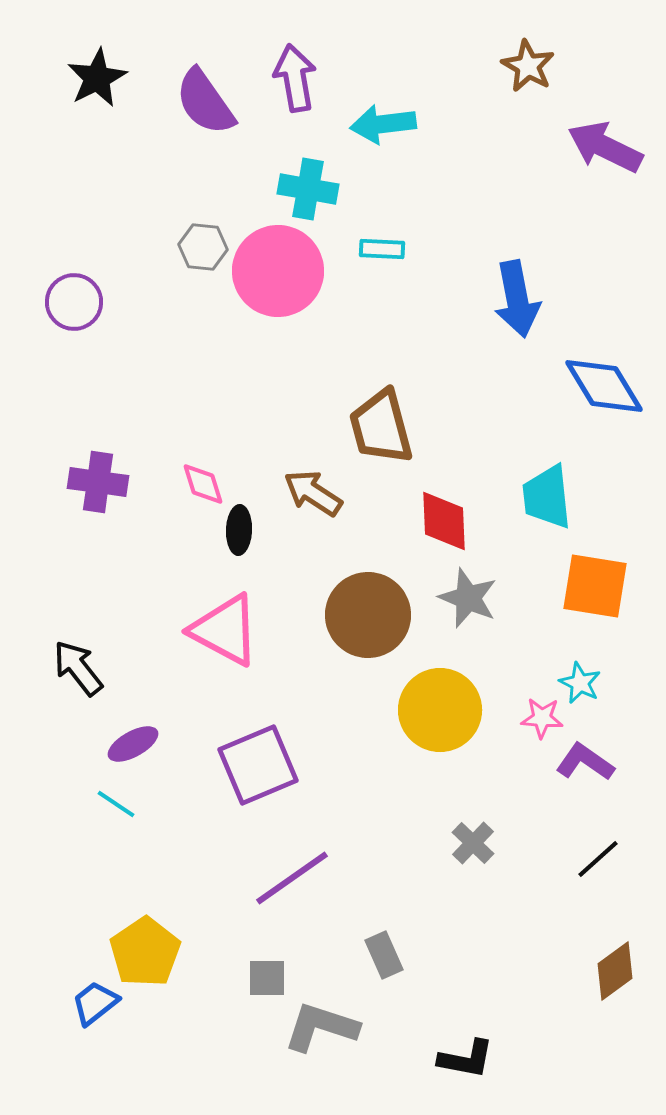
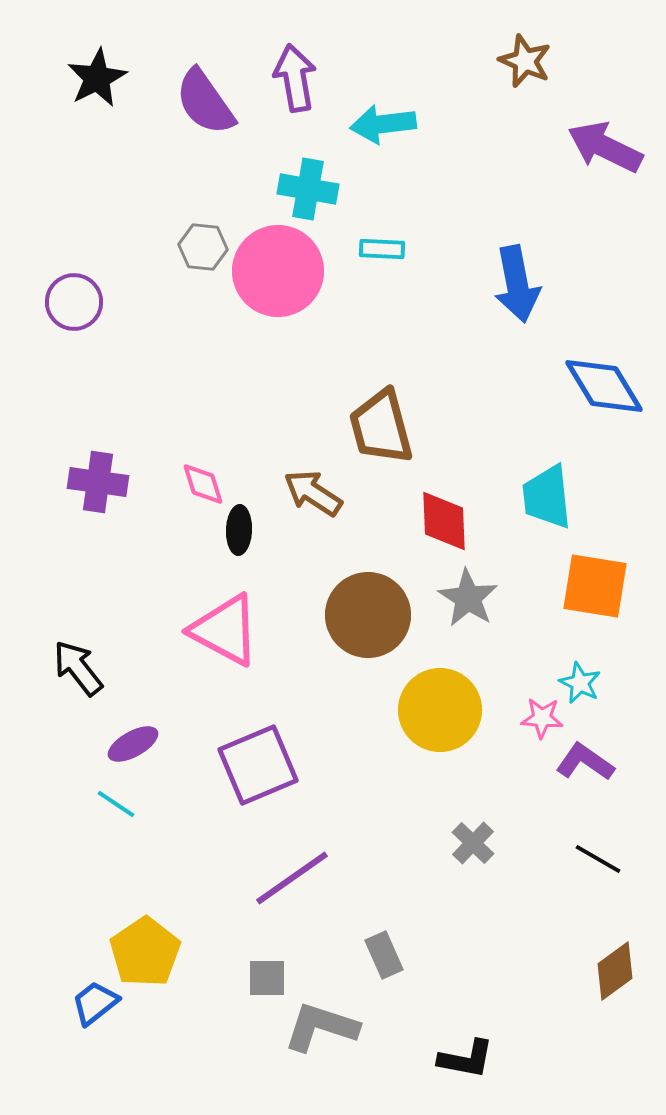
brown star at (528, 66): moved 3 px left, 5 px up; rotated 6 degrees counterclockwise
blue arrow at (517, 299): moved 15 px up
gray star at (468, 598): rotated 10 degrees clockwise
black line at (598, 859): rotated 72 degrees clockwise
